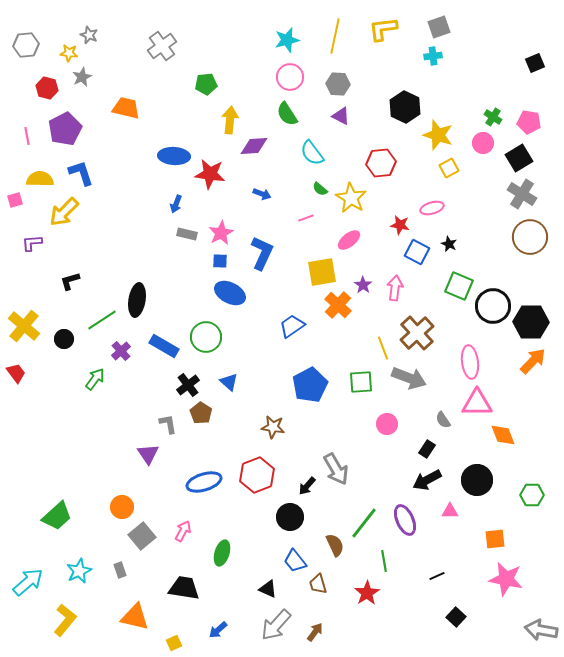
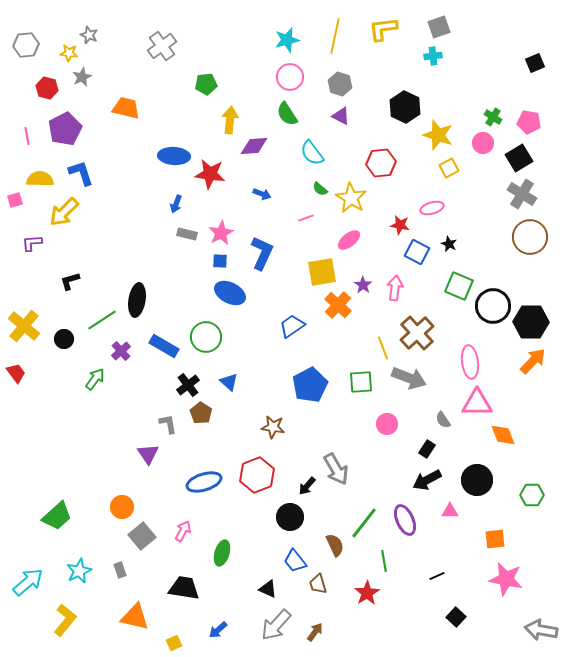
gray hexagon at (338, 84): moved 2 px right; rotated 15 degrees clockwise
